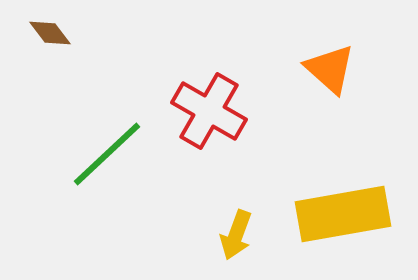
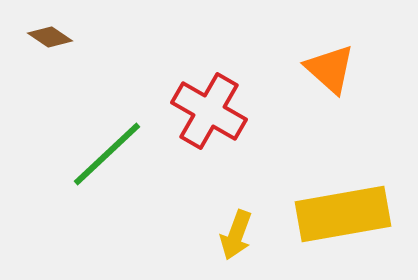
brown diamond: moved 4 px down; rotated 18 degrees counterclockwise
